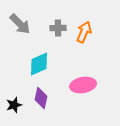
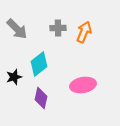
gray arrow: moved 3 px left, 5 px down
cyan diamond: rotated 15 degrees counterclockwise
black star: moved 28 px up
